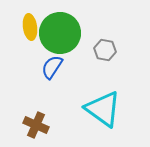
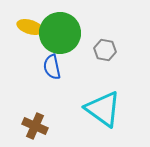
yellow ellipse: rotated 65 degrees counterclockwise
blue semicircle: rotated 45 degrees counterclockwise
brown cross: moved 1 px left, 1 px down
